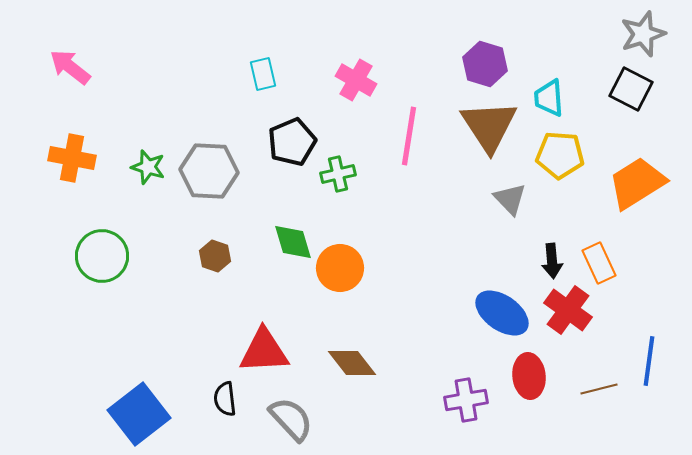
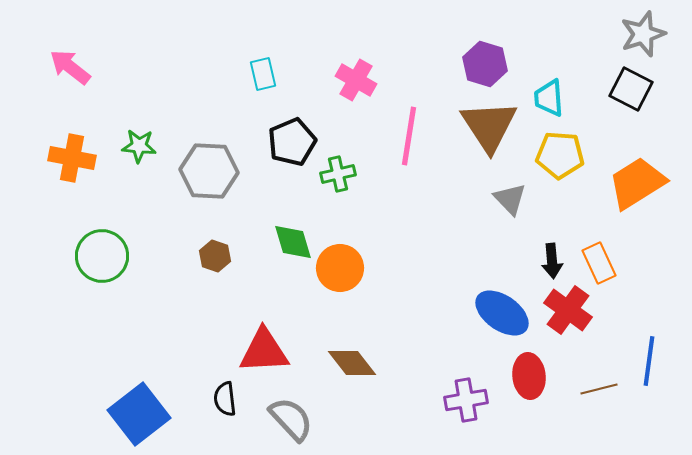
green star: moved 9 px left, 21 px up; rotated 12 degrees counterclockwise
